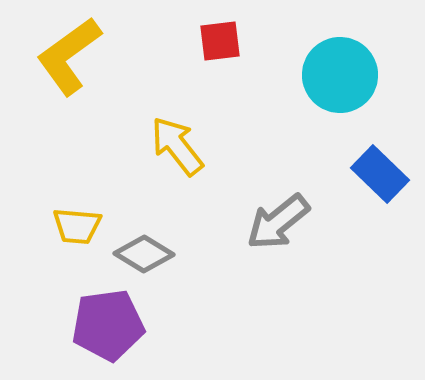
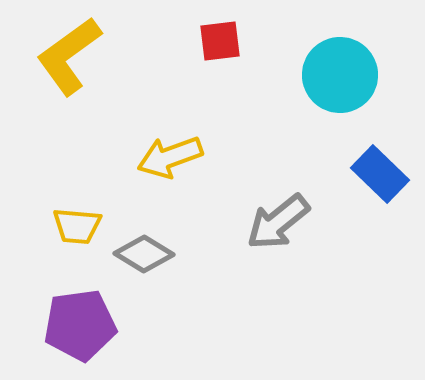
yellow arrow: moved 7 px left, 11 px down; rotated 72 degrees counterclockwise
purple pentagon: moved 28 px left
